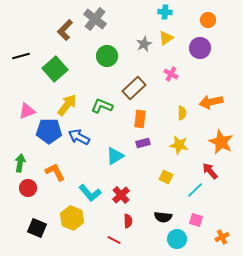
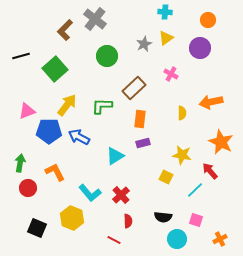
green L-shape: rotated 20 degrees counterclockwise
yellow star: moved 3 px right, 10 px down
orange cross: moved 2 px left, 2 px down
